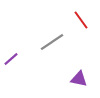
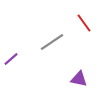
red line: moved 3 px right, 3 px down
